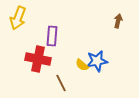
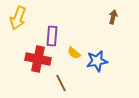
brown arrow: moved 5 px left, 4 px up
yellow semicircle: moved 8 px left, 12 px up
